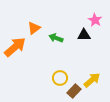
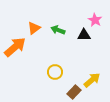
green arrow: moved 2 px right, 8 px up
yellow circle: moved 5 px left, 6 px up
brown rectangle: moved 1 px down
